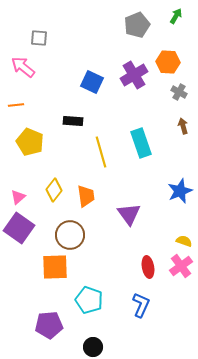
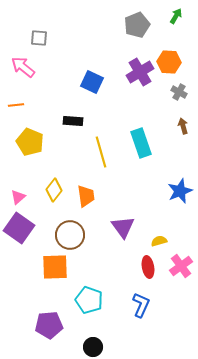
orange hexagon: moved 1 px right
purple cross: moved 6 px right, 3 px up
purple triangle: moved 6 px left, 13 px down
yellow semicircle: moved 25 px left; rotated 35 degrees counterclockwise
